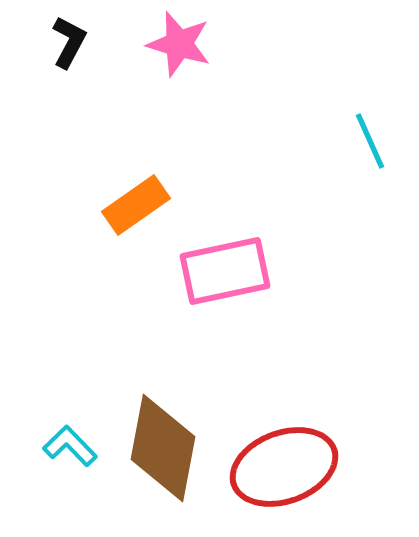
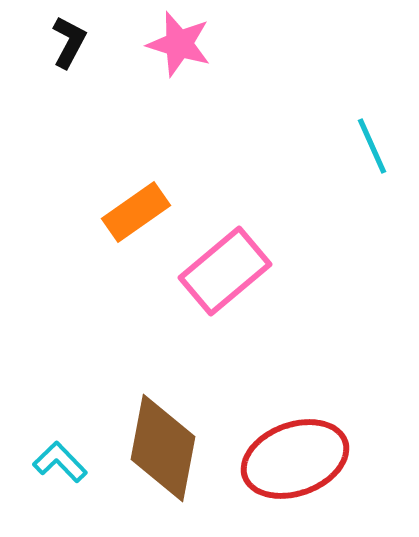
cyan line: moved 2 px right, 5 px down
orange rectangle: moved 7 px down
pink rectangle: rotated 28 degrees counterclockwise
cyan L-shape: moved 10 px left, 16 px down
red ellipse: moved 11 px right, 8 px up
